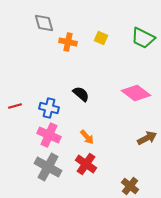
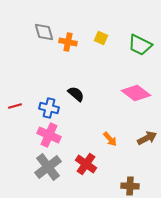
gray diamond: moved 9 px down
green trapezoid: moved 3 px left, 7 px down
black semicircle: moved 5 px left
orange arrow: moved 23 px right, 2 px down
gray cross: rotated 24 degrees clockwise
brown cross: rotated 36 degrees counterclockwise
